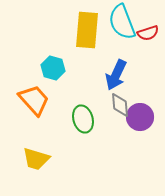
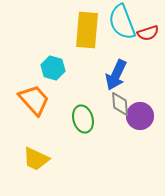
gray diamond: moved 1 px up
purple circle: moved 1 px up
yellow trapezoid: rotated 8 degrees clockwise
